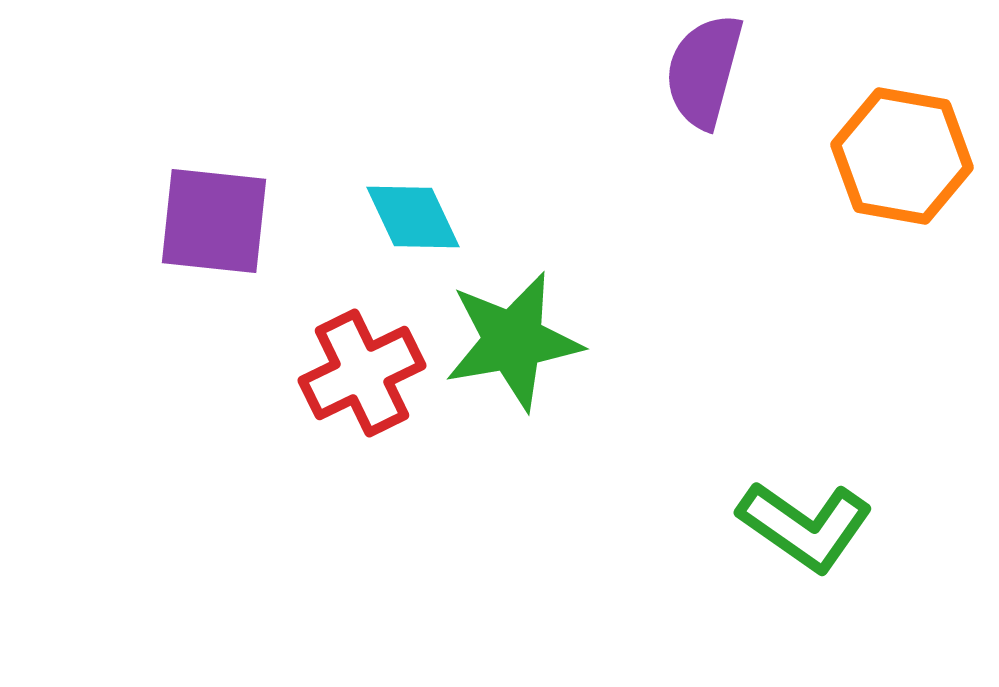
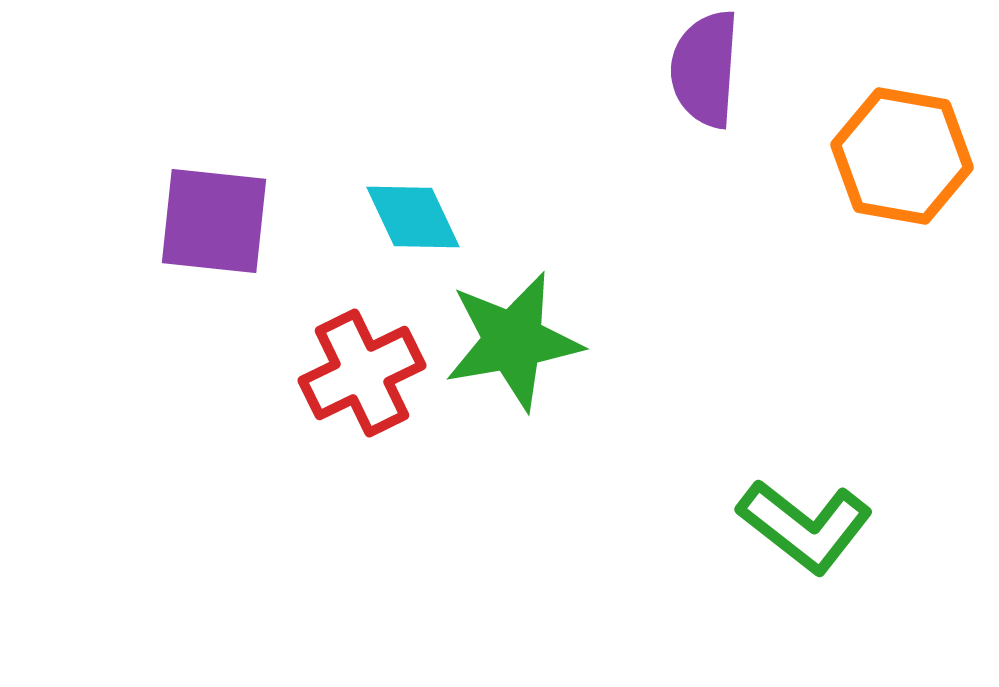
purple semicircle: moved 1 px right, 2 px up; rotated 11 degrees counterclockwise
green L-shape: rotated 3 degrees clockwise
